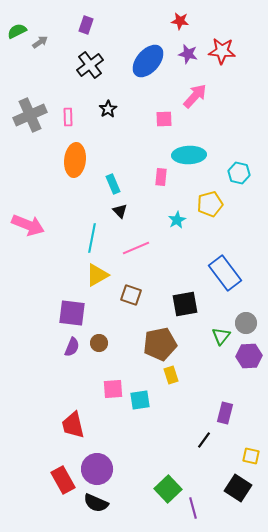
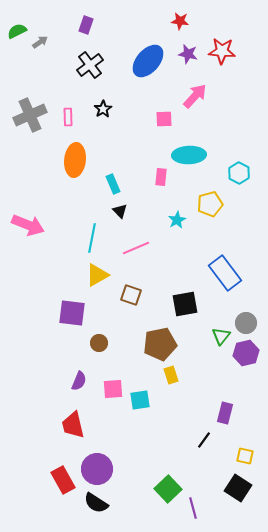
black star at (108, 109): moved 5 px left
cyan hexagon at (239, 173): rotated 15 degrees clockwise
purple semicircle at (72, 347): moved 7 px right, 34 px down
purple hexagon at (249, 356): moved 3 px left, 3 px up; rotated 10 degrees counterclockwise
yellow square at (251, 456): moved 6 px left
black semicircle at (96, 503): rotated 10 degrees clockwise
